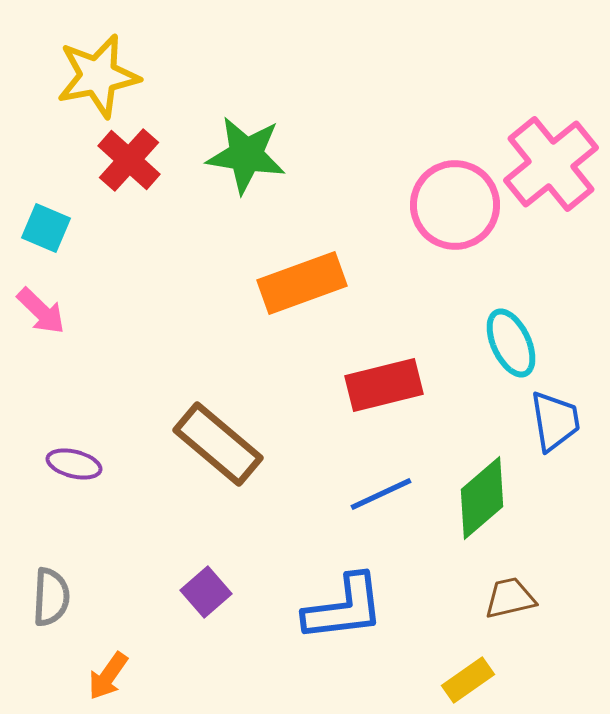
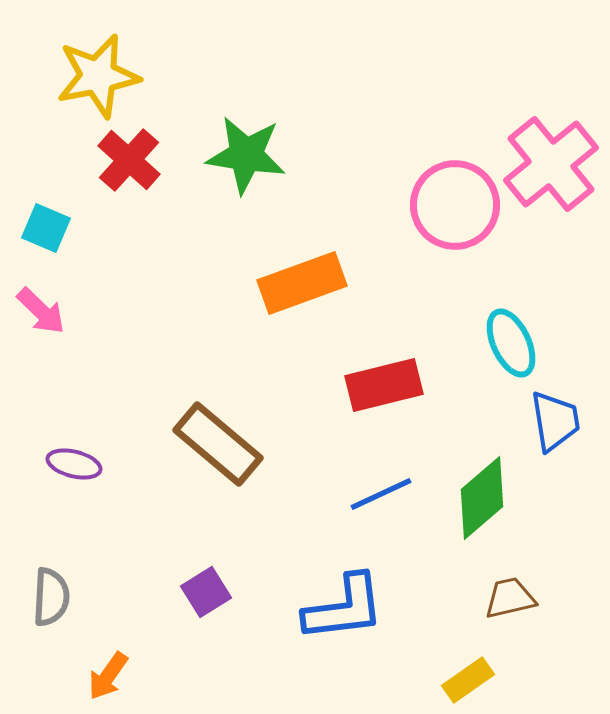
purple square: rotated 9 degrees clockwise
